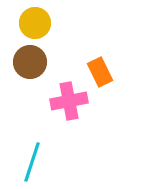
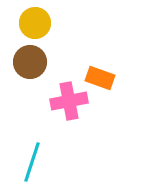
orange rectangle: moved 6 px down; rotated 44 degrees counterclockwise
